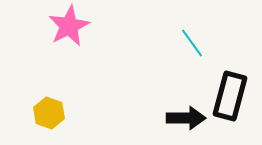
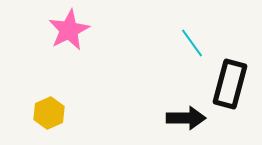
pink star: moved 4 px down
black rectangle: moved 12 px up
yellow hexagon: rotated 16 degrees clockwise
